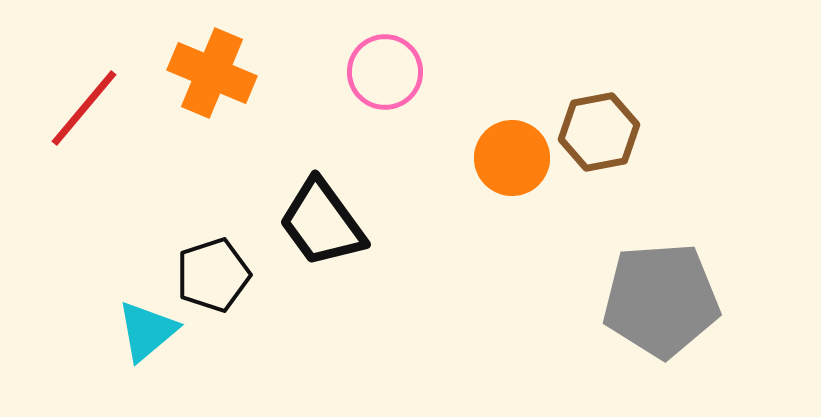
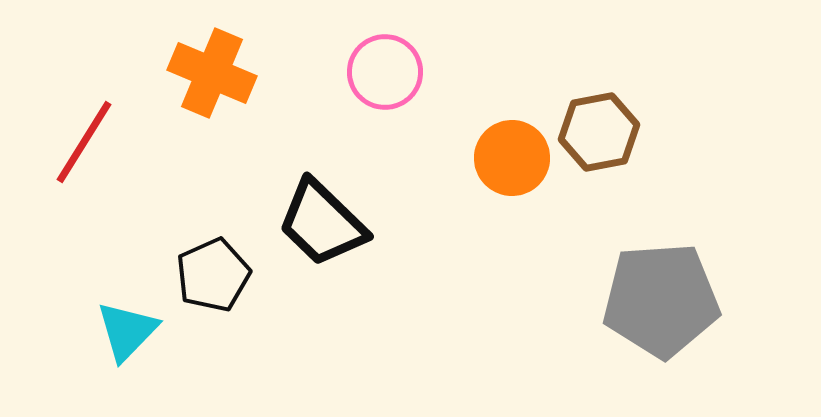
red line: moved 34 px down; rotated 8 degrees counterclockwise
black trapezoid: rotated 10 degrees counterclockwise
black pentagon: rotated 6 degrees counterclockwise
cyan triangle: moved 20 px left; rotated 6 degrees counterclockwise
